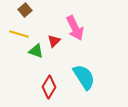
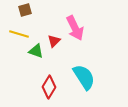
brown square: rotated 24 degrees clockwise
